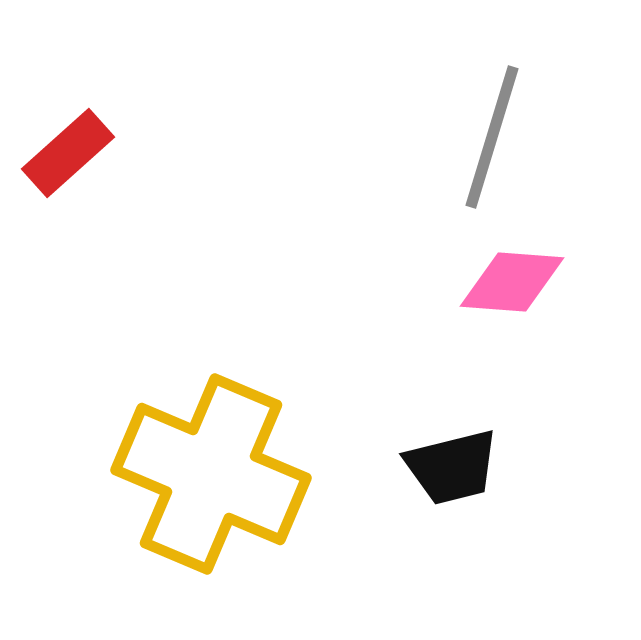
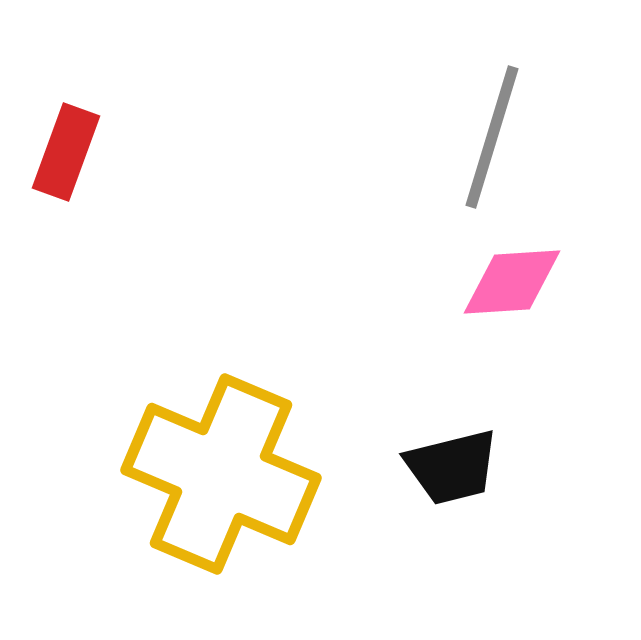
red rectangle: moved 2 px left, 1 px up; rotated 28 degrees counterclockwise
pink diamond: rotated 8 degrees counterclockwise
yellow cross: moved 10 px right
